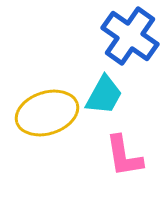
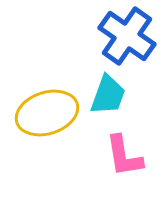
blue cross: moved 3 px left
cyan trapezoid: moved 4 px right; rotated 9 degrees counterclockwise
